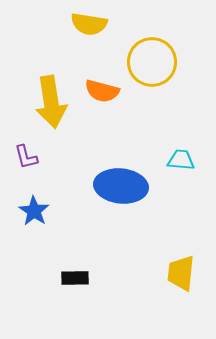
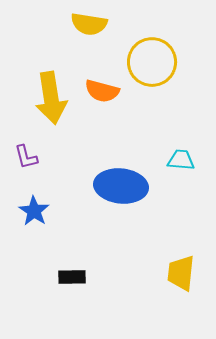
yellow arrow: moved 4 px up
black rectangle: moved 3 px left, 1 px up
